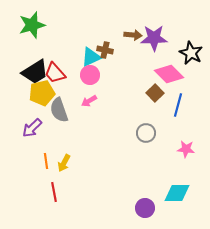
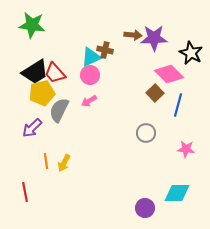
green star: rotated 24 degrees clockwise
gray semicircle: rotated 45 degrees clockwise
red line: moved 29 px left
